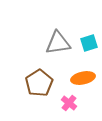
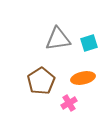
gray triangle: moved 4 px up
brown pentagon: moved 2 px right, 2 px up
pink cross: rotated 21 degrees clockwise
